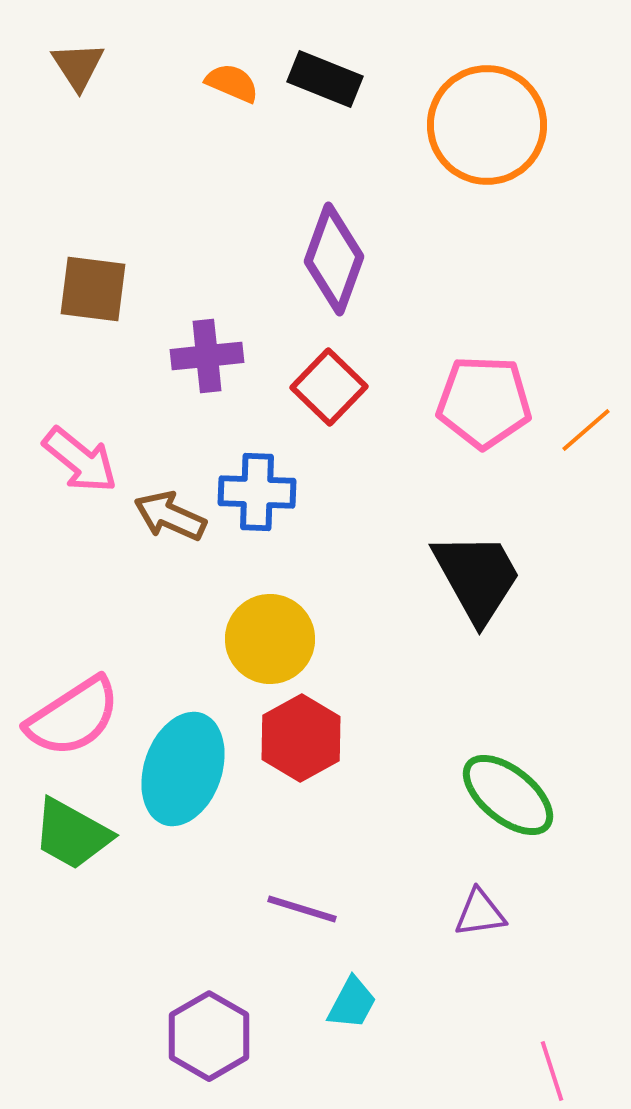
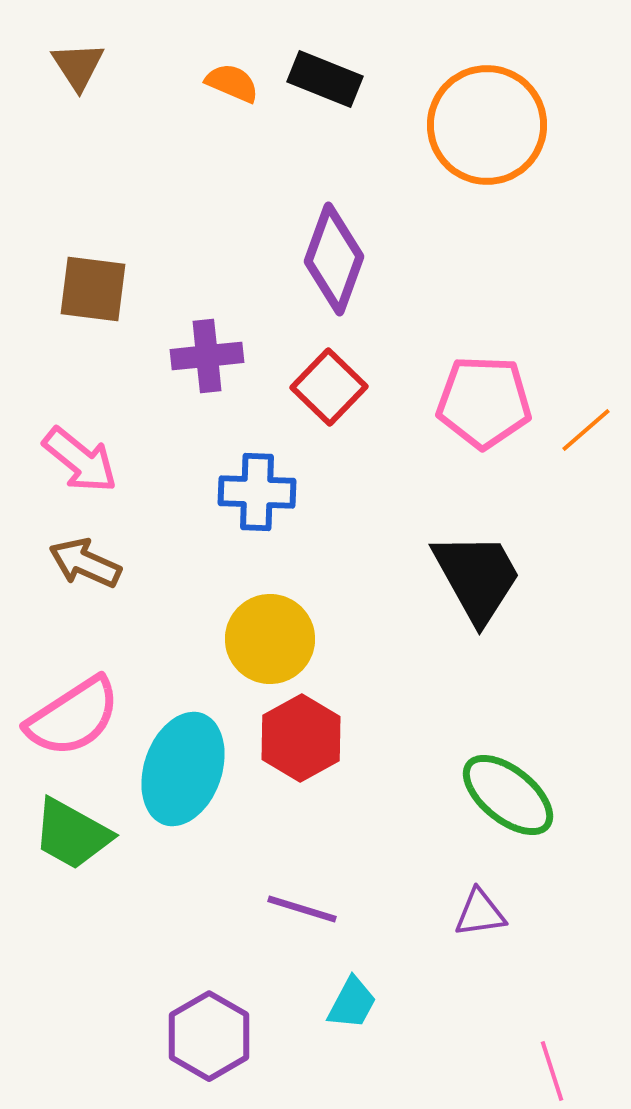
brown arrow: moved 85 px left, 47 px down
